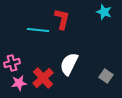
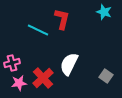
cyan line: rotated 20 degrees clockwise
